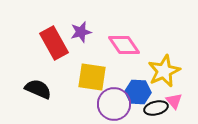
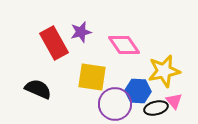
yellow star: rotated 12 degrees clockwise
blue hexagon: moved 1 px up
purple circle: moved 1 px right
